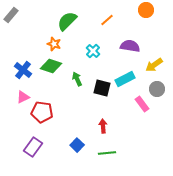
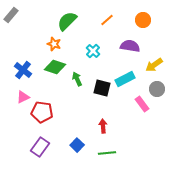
orange circle: moved 3 px left, 10 px down
green diamond: moved 4 px right, 1 px down
purple rectangle: moved 7 px right
